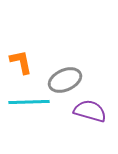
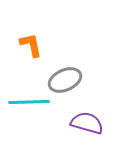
orange L-shape: moved 10 px right, 17 px up
purple semicircle: moved 3 px left, 12 px down
